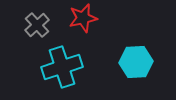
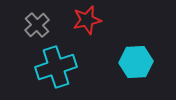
red star: moved 4 px right, 2 px down
cyan cross: moved 6 px left
